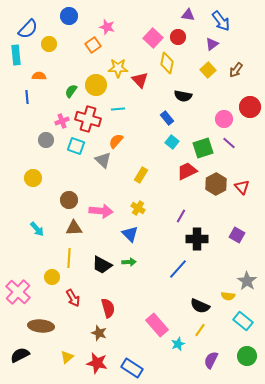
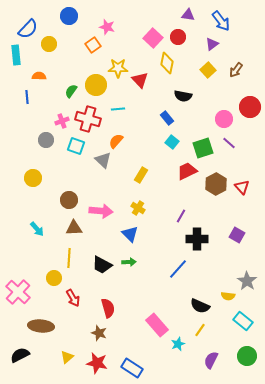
yellow circle at (52, 277): moved 2 px right, 1 px down
